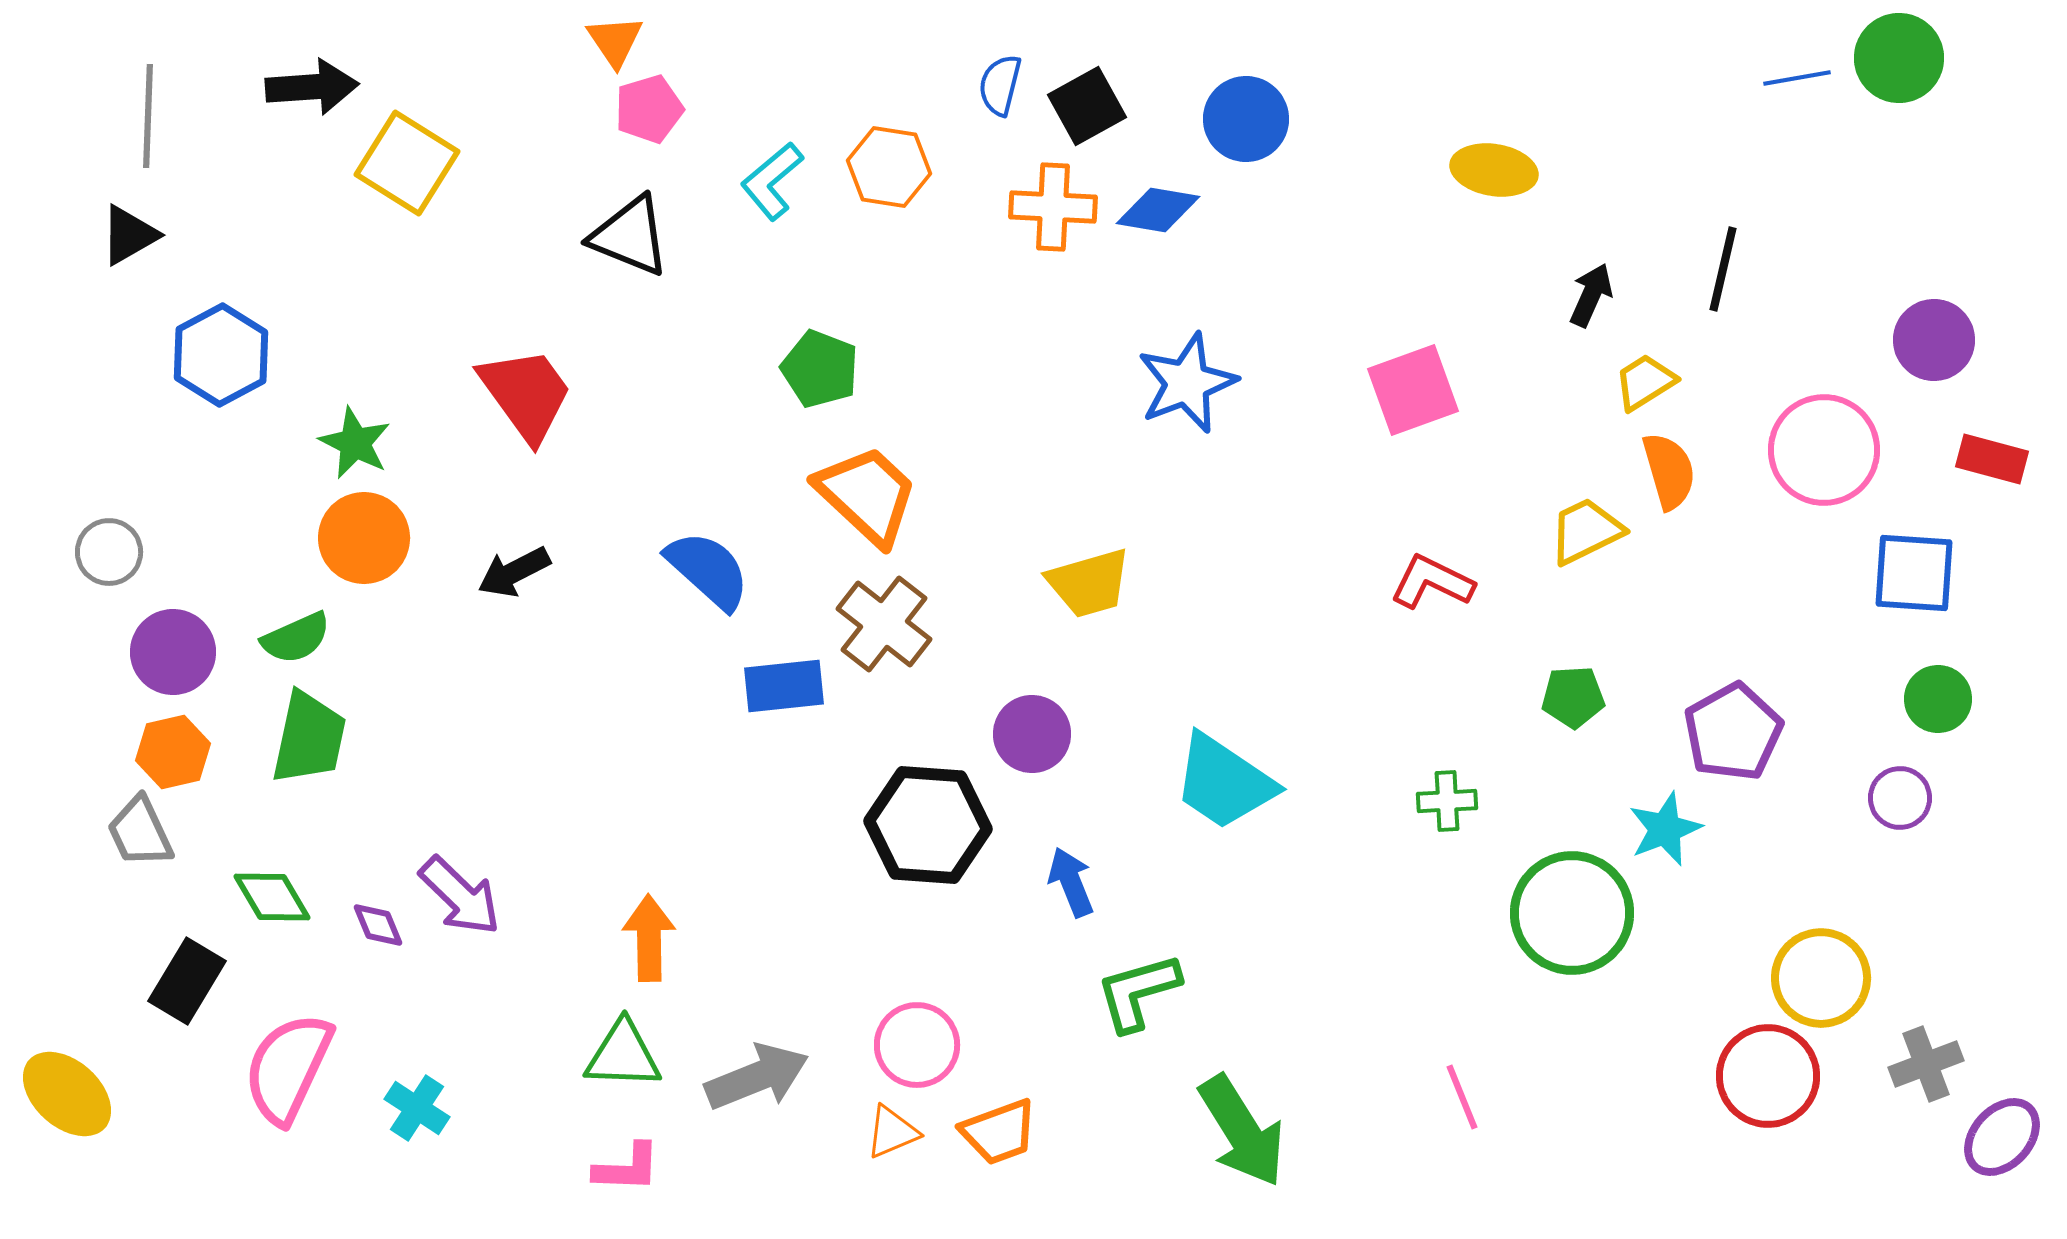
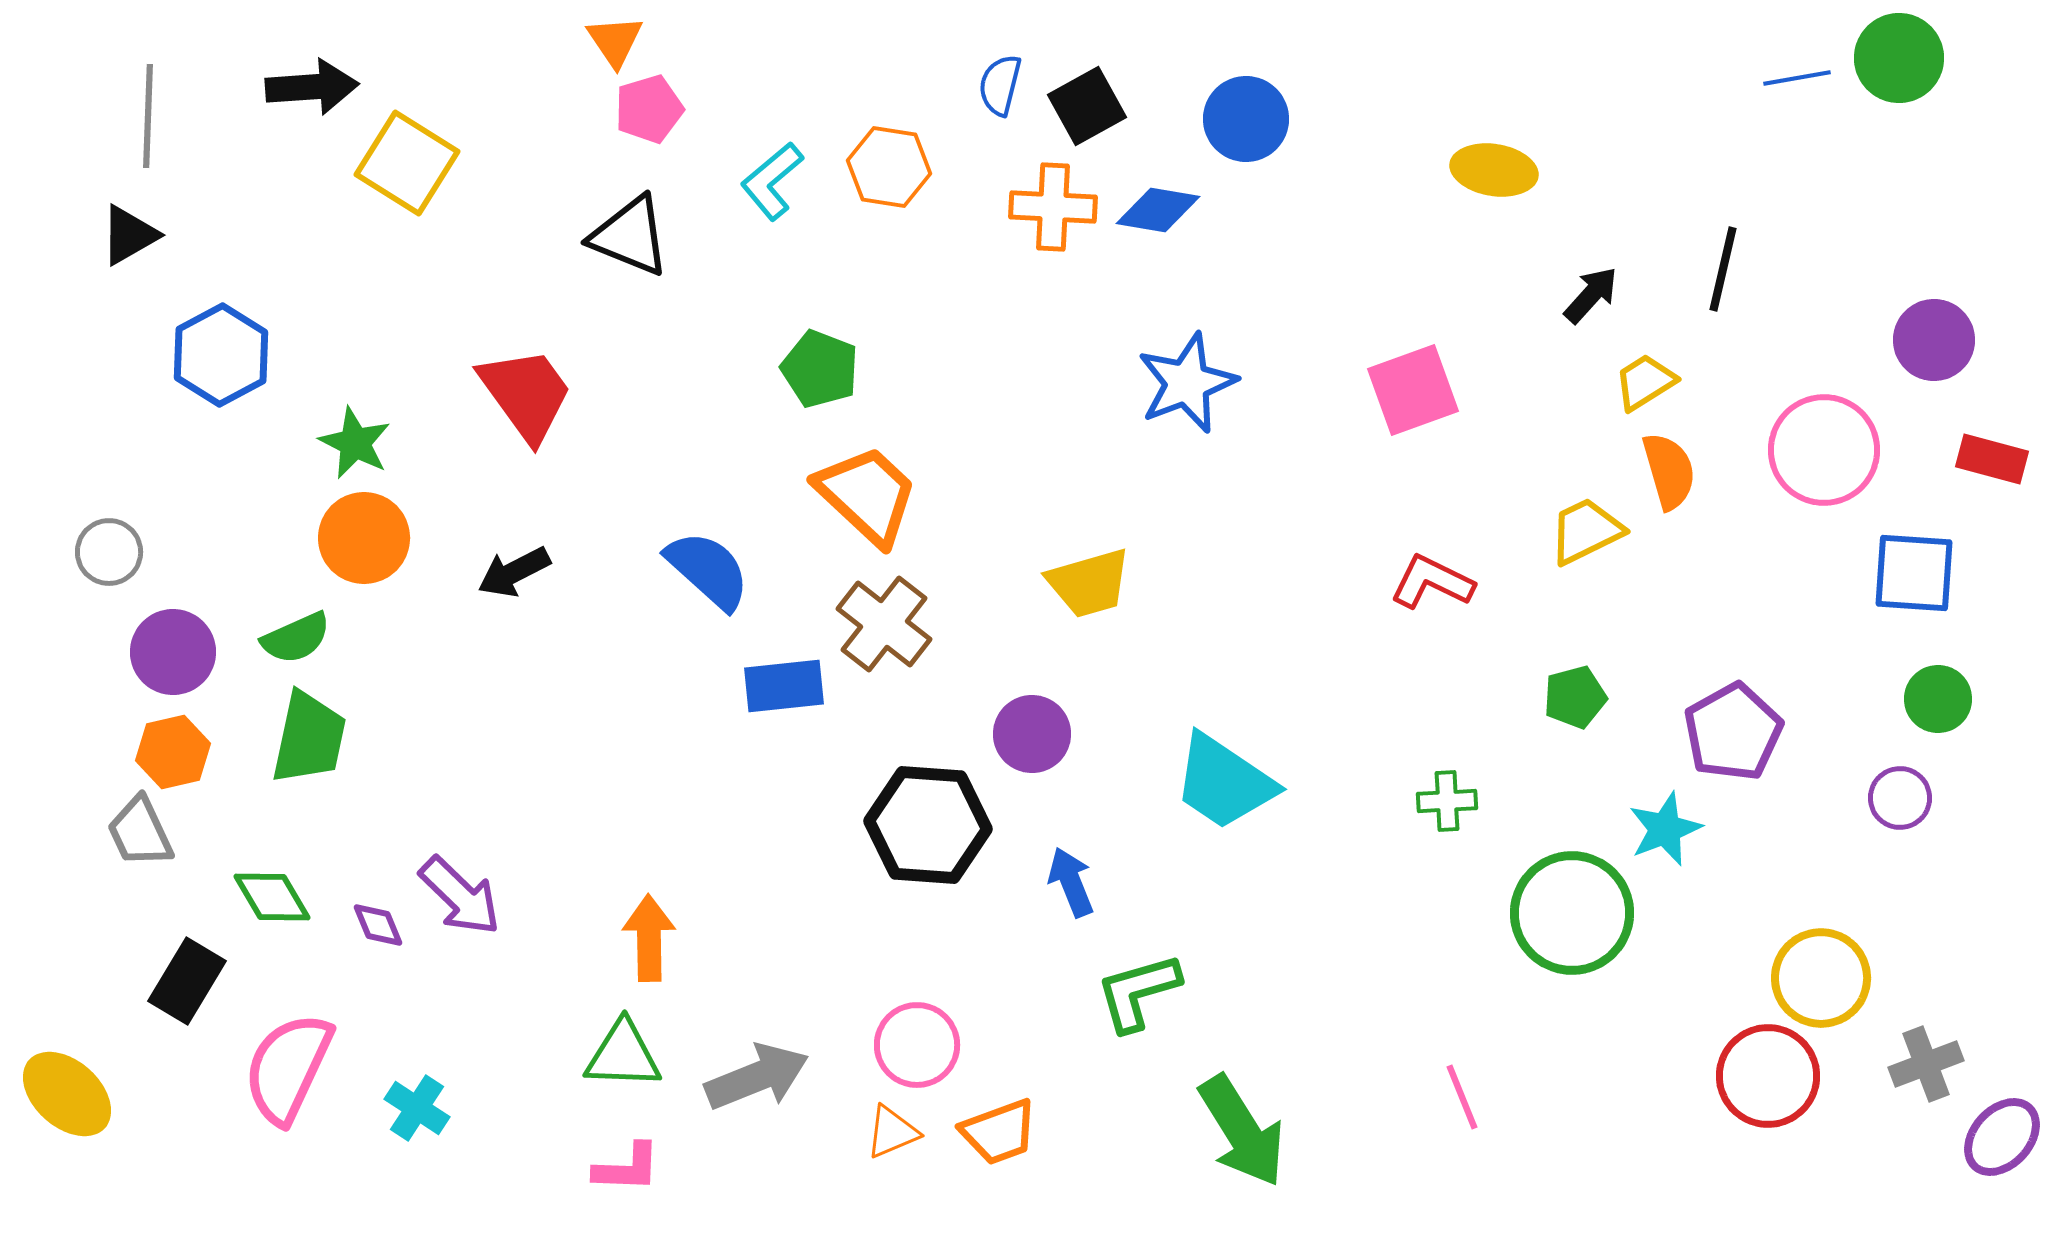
black arrow at (1591, 295): rotated 18 degrees clockwise
green pentagon at (1573, 697): moved 2 px right; rotated 12 degrees counterclockwise
